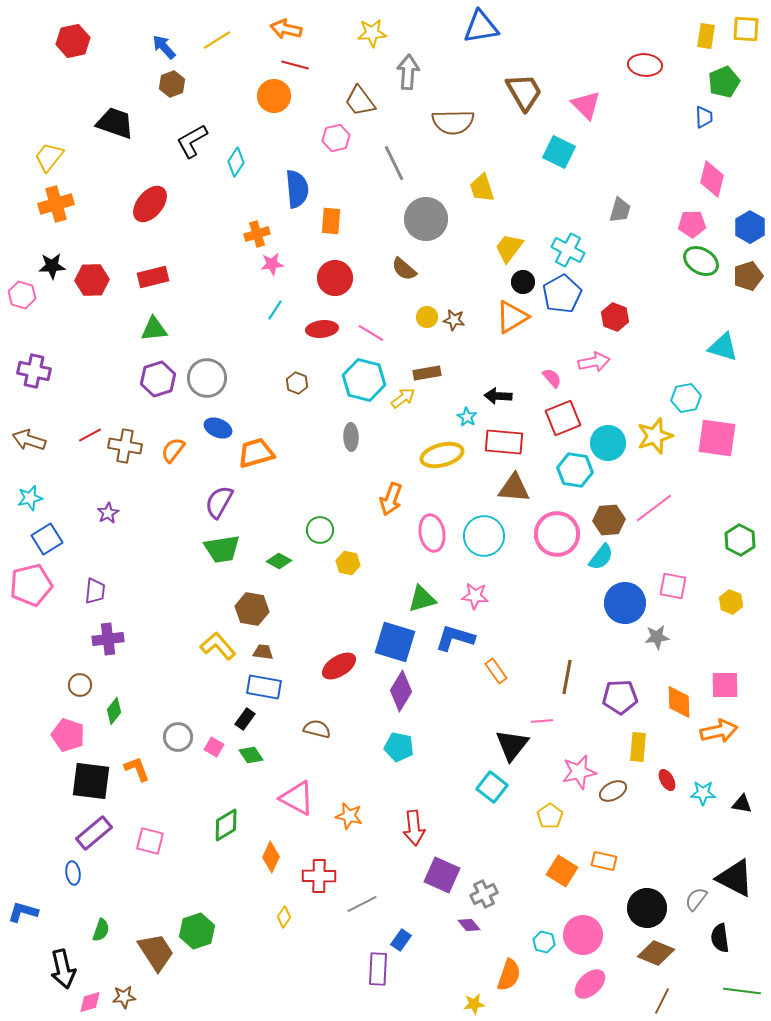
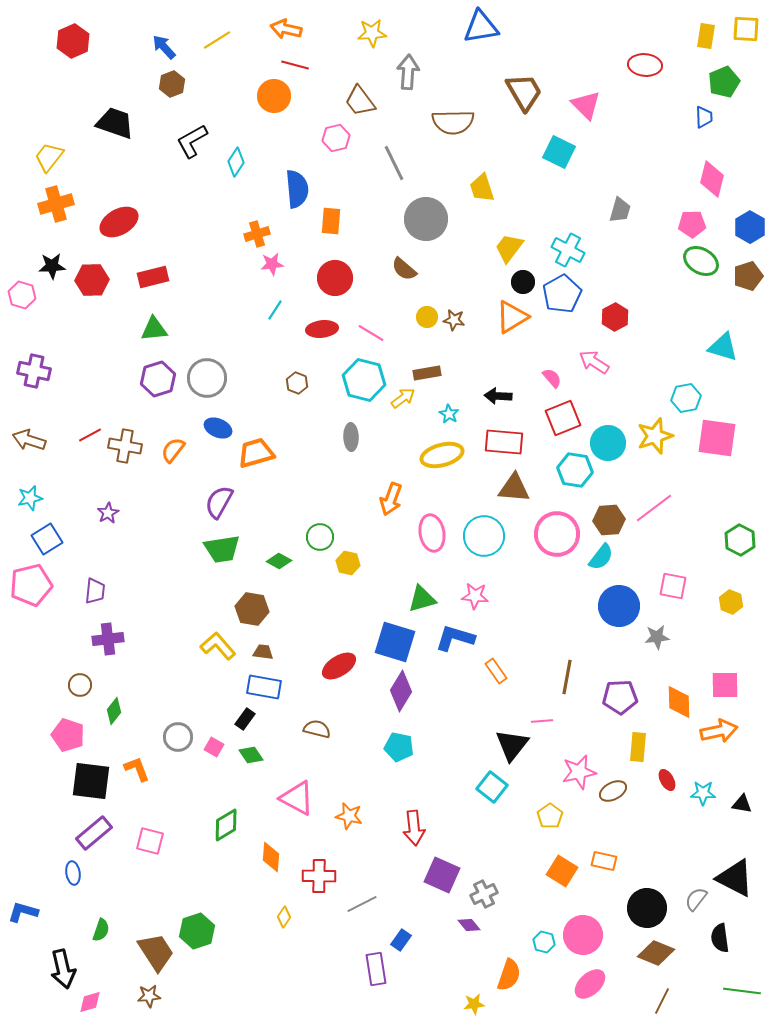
red hexagon at (73, 41): rotated 12 degrees counterclockwise
red ellipse at (150, 204): moved 31 px left, 18 px down; rotated 21 degrees clockwise
red hexagon at (615, 317): rotated 12 degrees clockwise
pink arrow at (594, 362): rotated 136 degrees counterclockwise
cyan star at (467, 417): moved 18 px left, 3 px up
green circle at (320, 530): moved 7 px down
blue circle at (625, 603): moved 6 px left, 3 px down
orange diamond at (271, 857): rotated 20 degrees counterclockwise
purple rectangle at (378, 969): moved 2 px left; rotated 12 degrees counterclockwise
brown star at (124, 997): moved 25 px right, 1 px up
